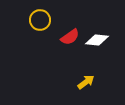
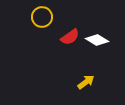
yellow circle: moved 2 px right, 3 px up
white diamond: rotated 25 degrees clockwise
